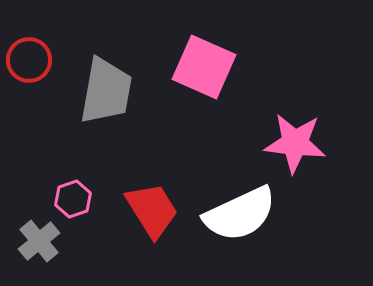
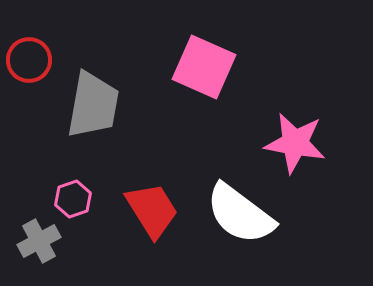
gray trapezoid: moved 13 px left, 14 px down
pink star: rotated 4 degrees clockwise
white semicircle: rotated 62 degrees clockwise
gray cross: rotated 12 degrees clockwise
